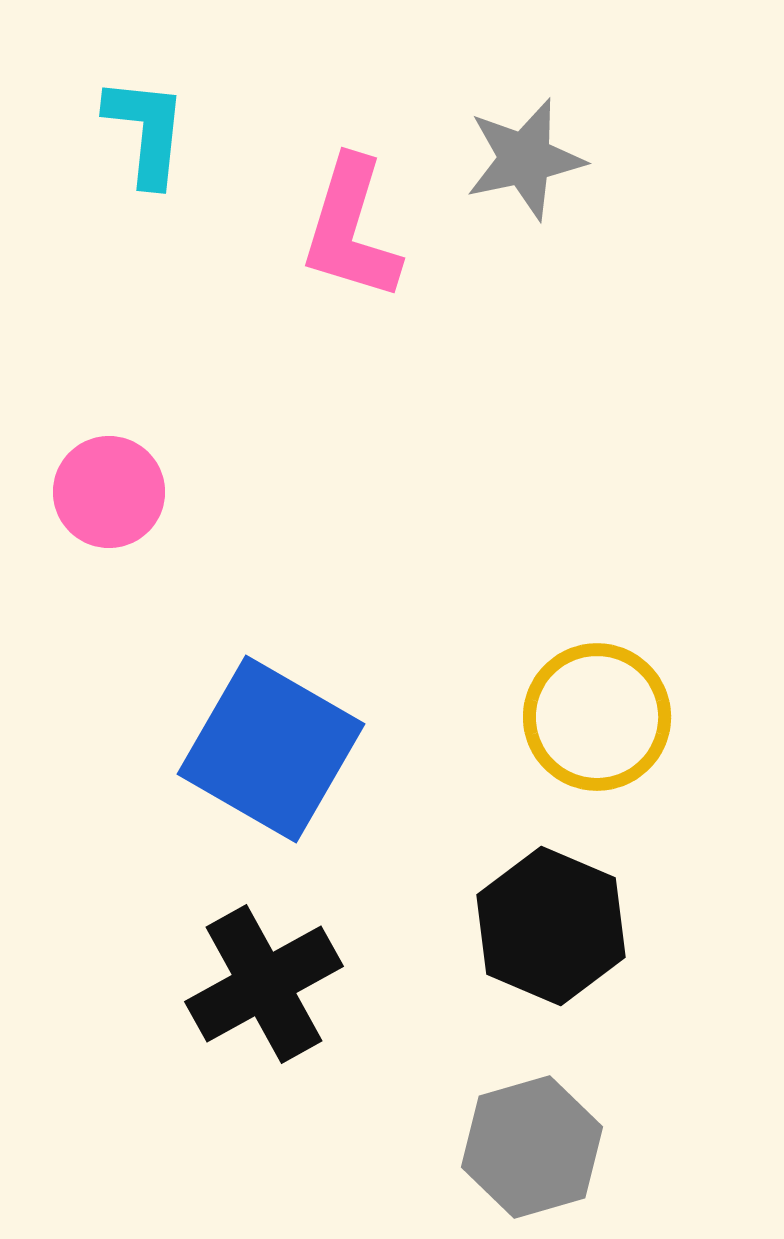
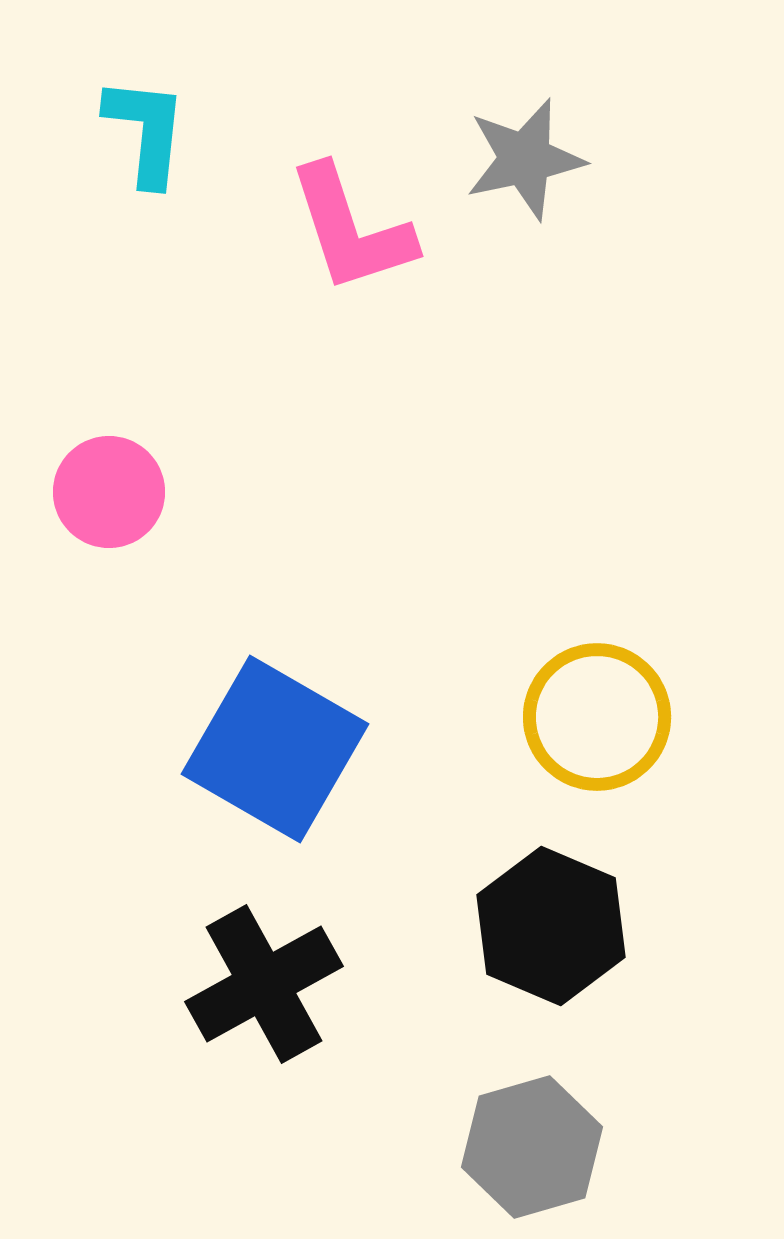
pink L-shape: rotated 35 degrees counterclockwise
blue square: moved 4 px right
